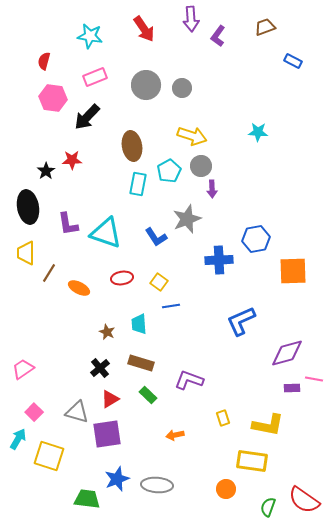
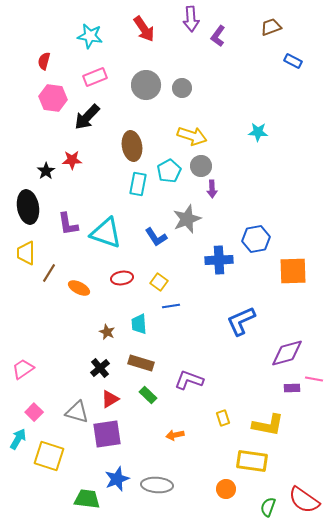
brown trapezoid at (265, 27): moved 6 px right
